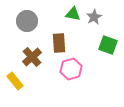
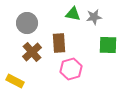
gray star: rotated 21 degrees clockwise
gray circle: moved 2 px down
green square: rotated 18 degrees counterclockwise
brown cross: moved 5 px up
yellow rectangle: rotated 24 degrees counterclockwise
